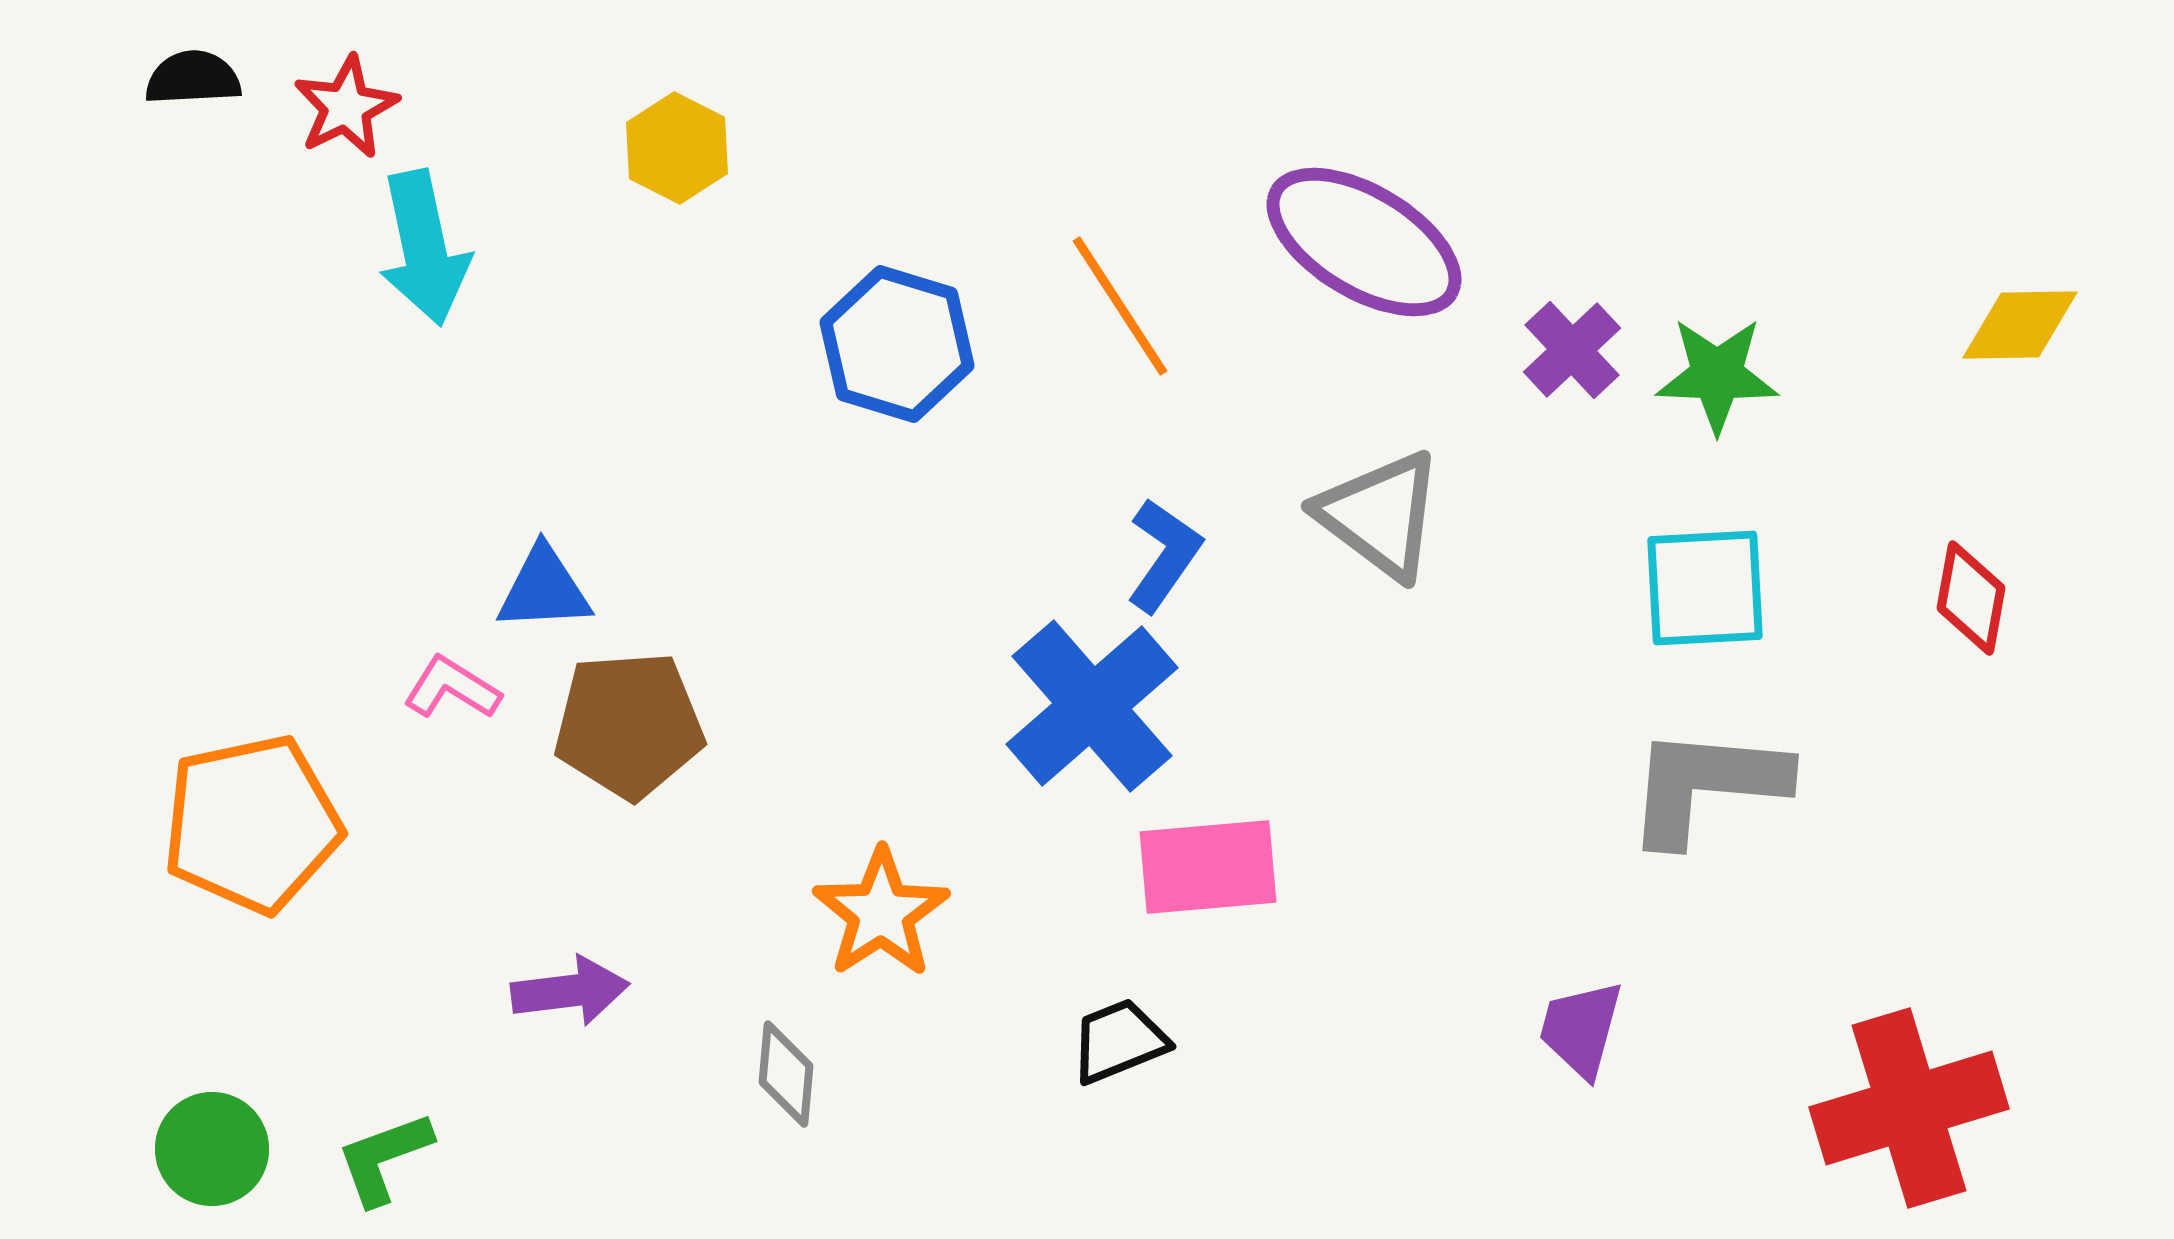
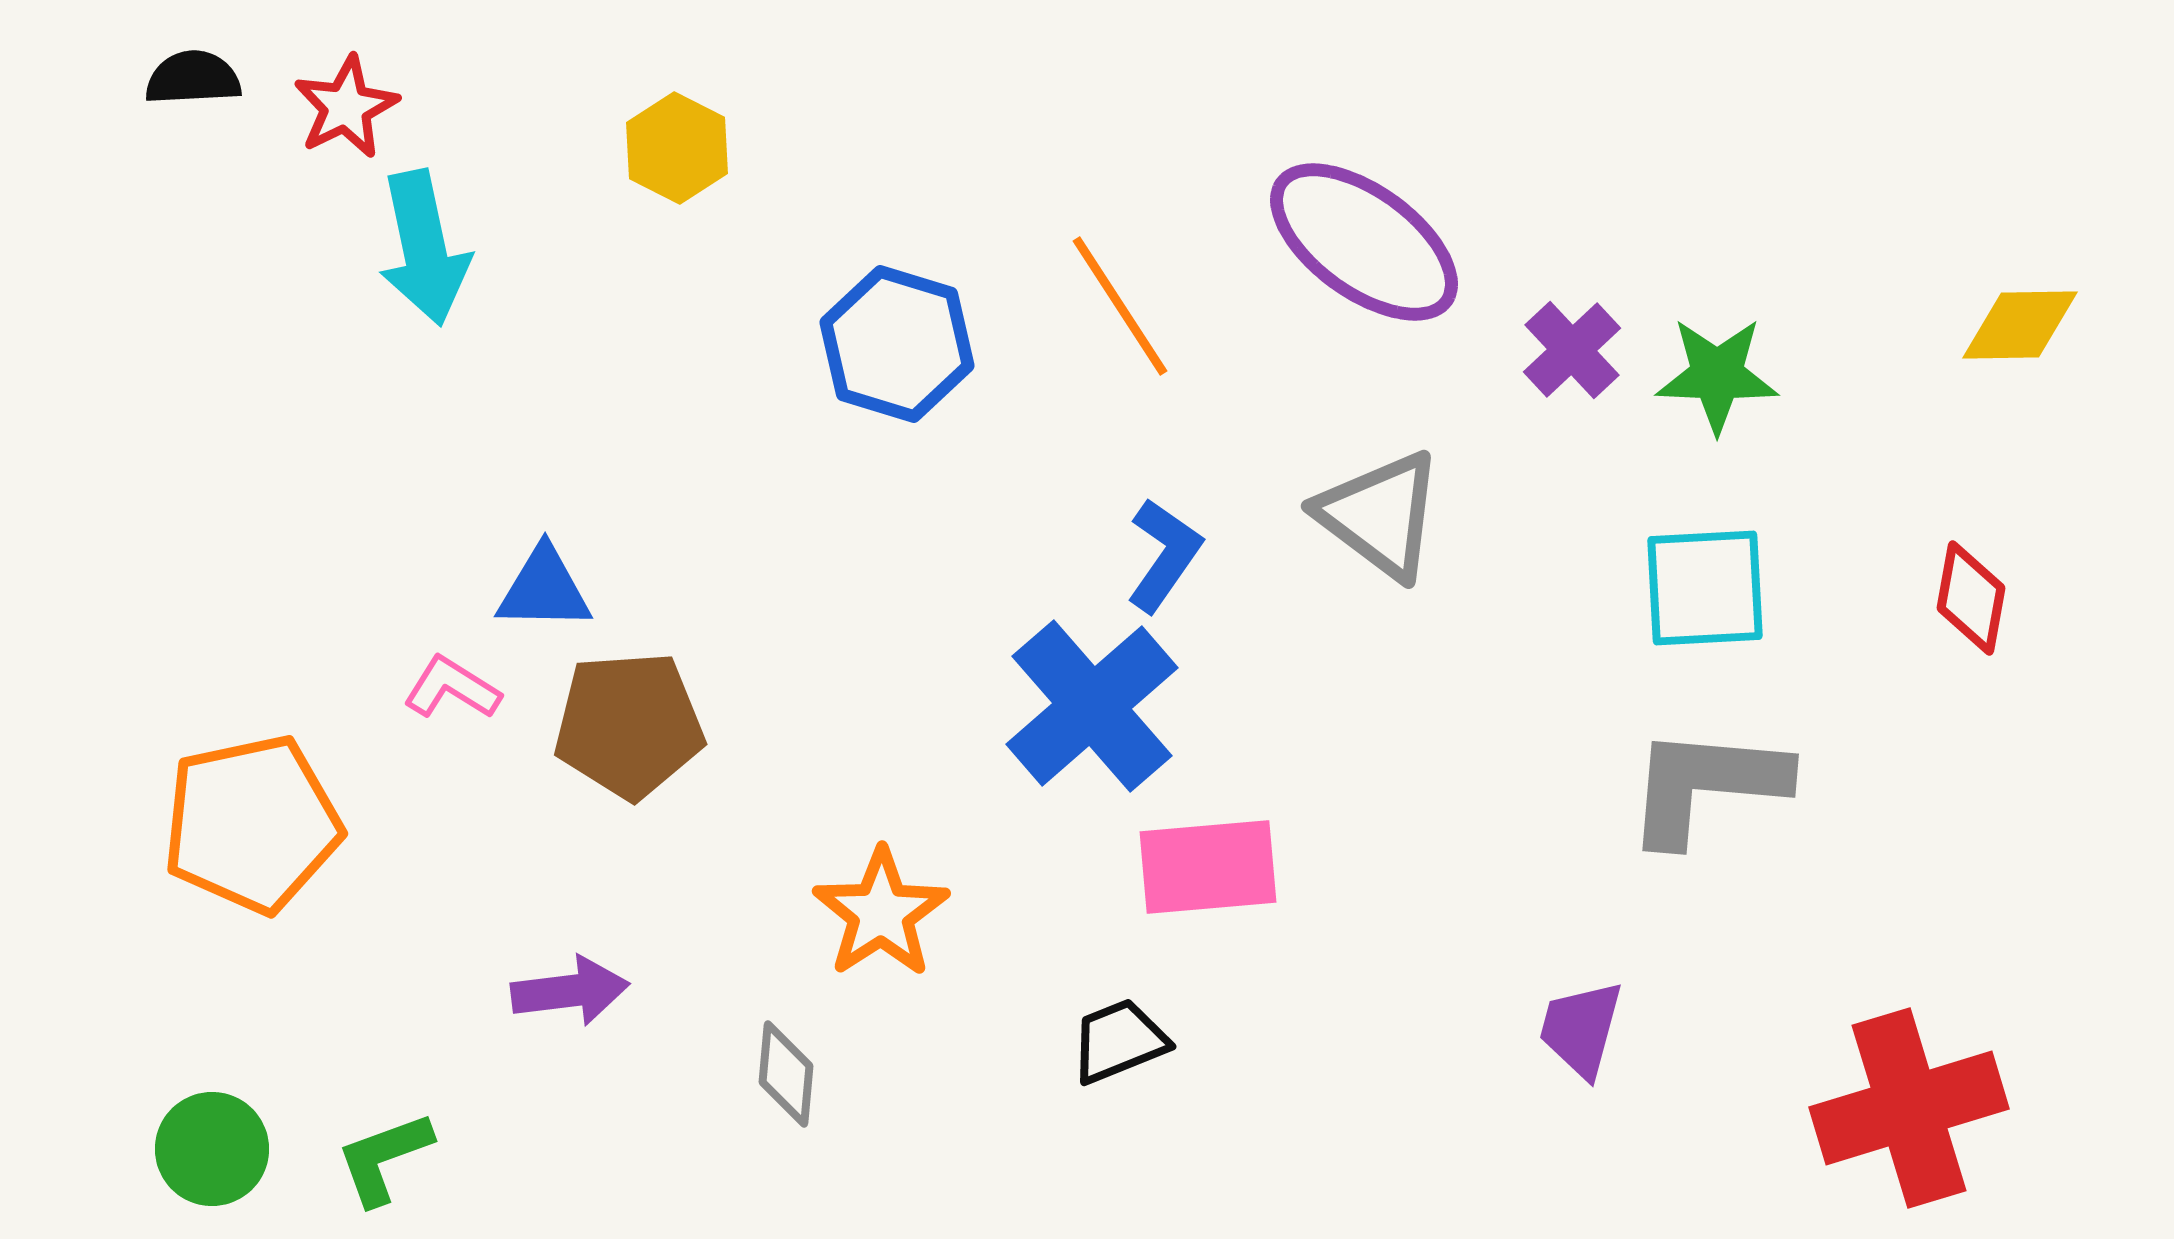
purple ellipse: rotated 5 degrees clockwise
blue triangle: rotated 4 degrees clockwise
